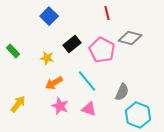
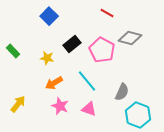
red line: rotated 48 degrees counterclockwise
